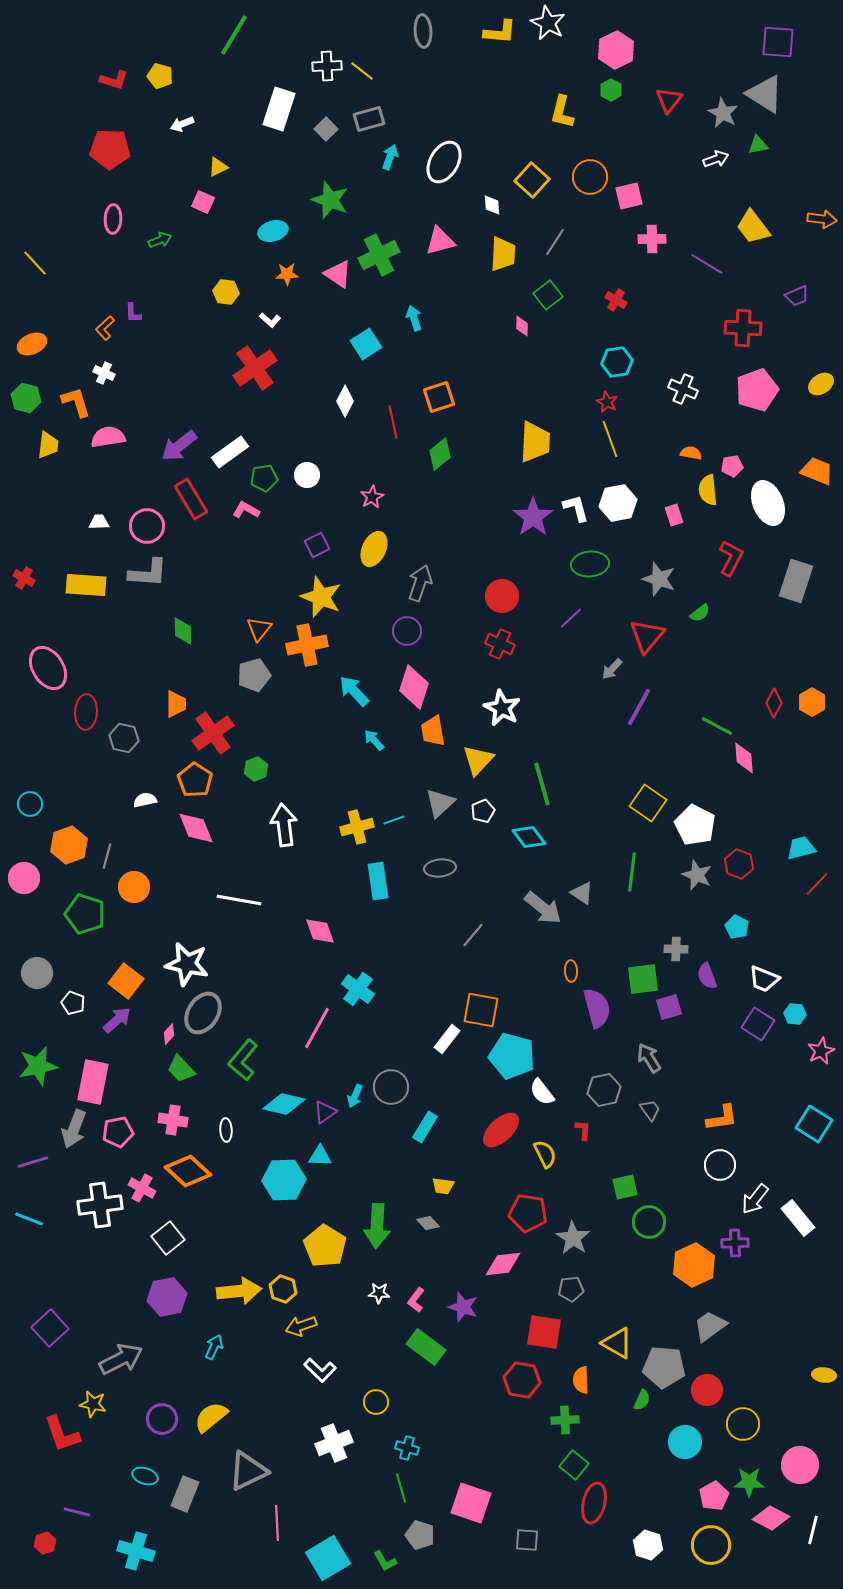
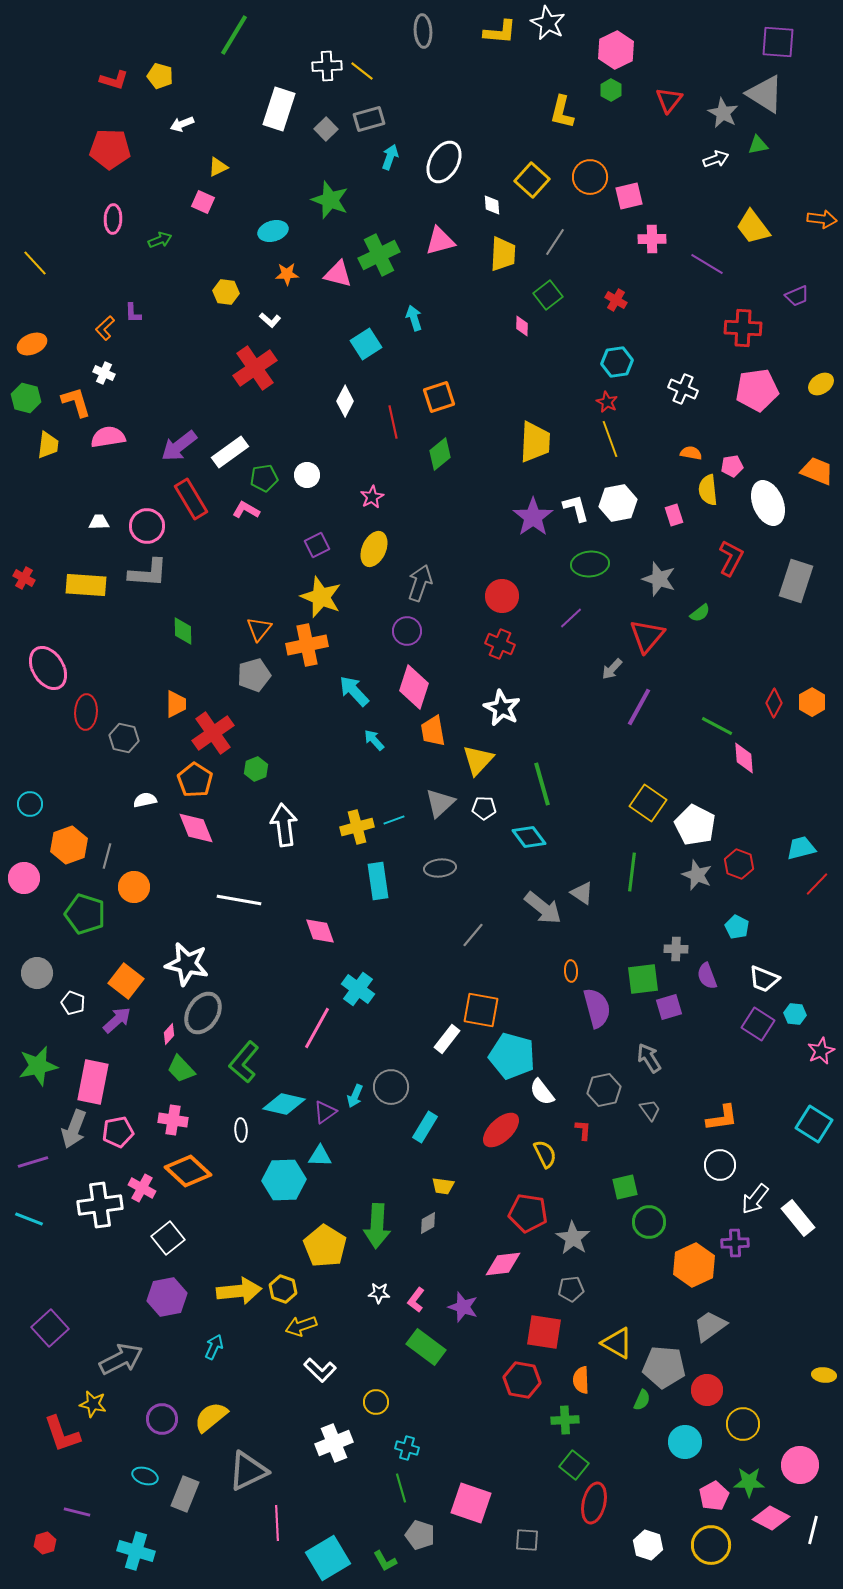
pink triangle at (338, 274): rotated 20 degrees counterclockwise
pink pentagon at (757, 390): rotated 12 degrees clockwise
white pentagon at (483, 811): moved 1 px right, 3 px up; rotated 25 degrees clockwise
green L-shape at (243, 1060): moved 1 px right, 2 px down
white ellipse at (226, 1130): moved 15 px right
gray diamond at (428, 1223): rotated 75 degrees counterclockwise
